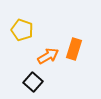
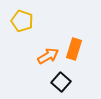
yellow pentagon: moved 9 px up
black square: moved 28 px right
